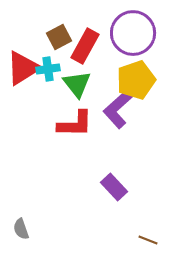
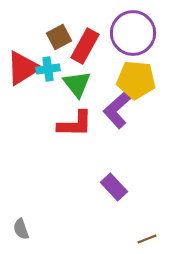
yellow pentagon: rotated 24 degrees clockwise
brown line: moved 1 px left, 1 px up; rotated 42 degrees counterclockwise
